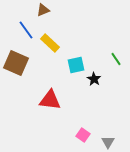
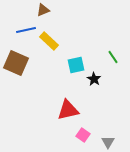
blue line: rotated 66 degrees counterclockwise
yellow rectangle: moved 1 px left, 2 px up
green line: moved 3 px left, 2 px up
red triangle: moved 18 px right, 10 px down; rotated 20 degrees counterclockwise
